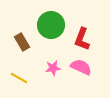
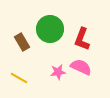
green circle: moved 1 px left, 4 px down
pink star: moved 5 px right, 4 px down
